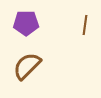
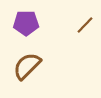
brown line: rotated 36 degrees clockwise
